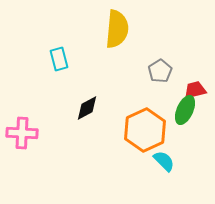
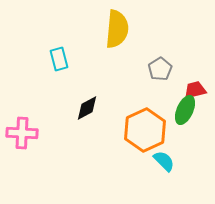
gray pentagon: moved 2 px up
